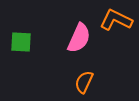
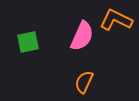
pink semicircle: moved 3 px right, 2 px up
green square: moved 7 px right; rotated 15 degrees counterclockwise
